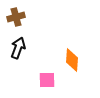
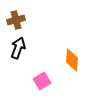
brown cross: moved 3 px down
pink square: moved 5 px left, 1 px down; rotated 30 degrees counterclockwise
